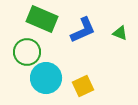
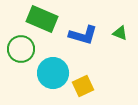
blue L-shape: moved 5 px down; rotated 40 degrees clockwise
green circle: moved 6 px left, 3 px up
cyan circle: moved 7 px right, 5 px up
